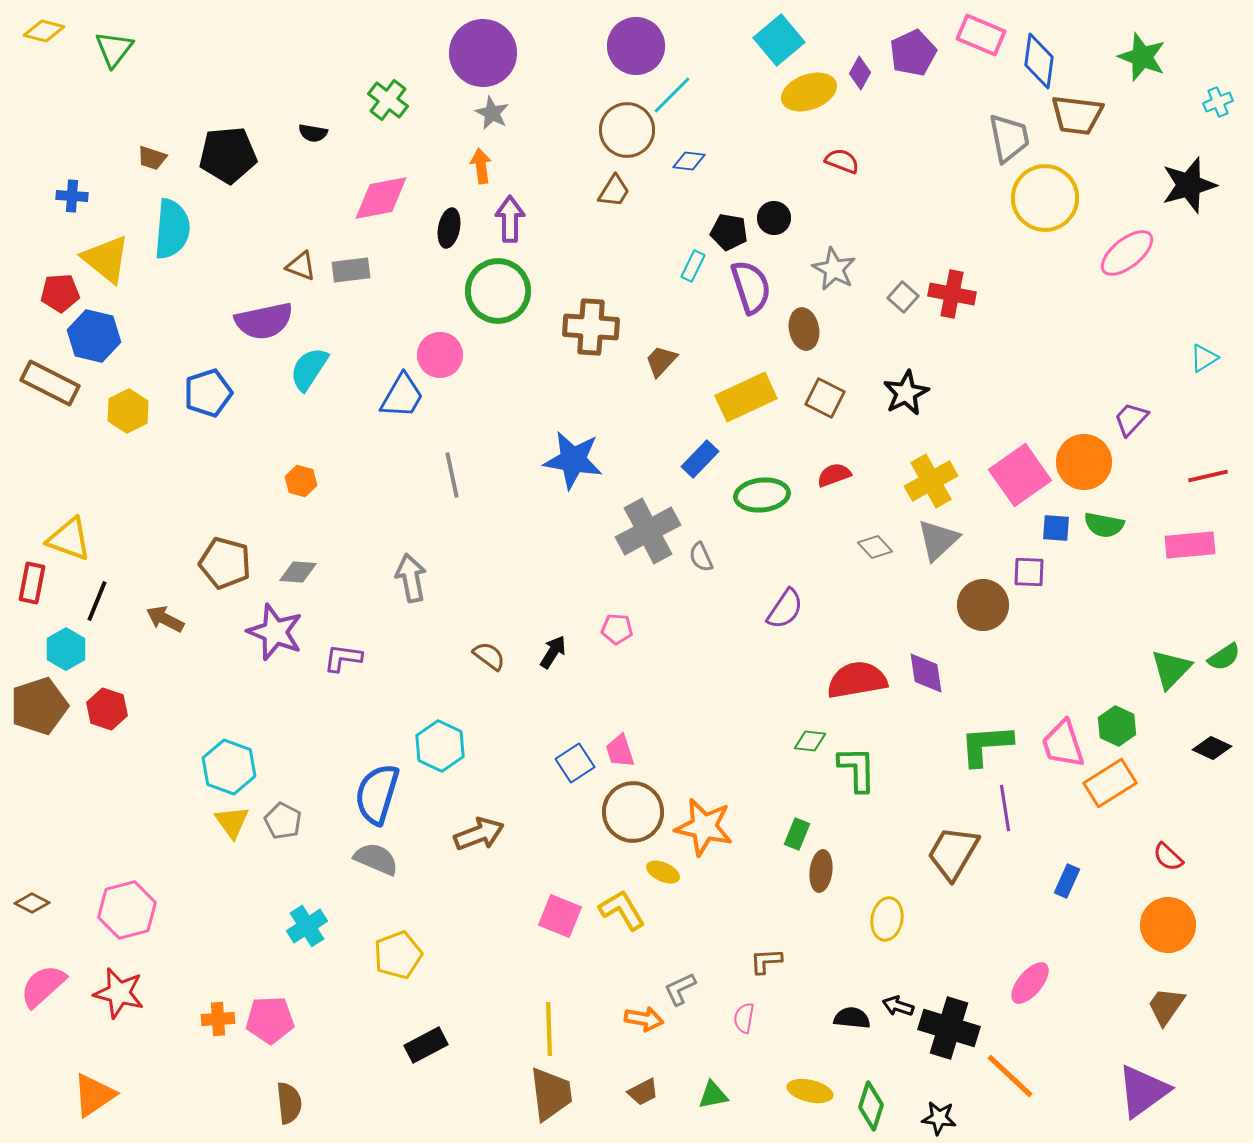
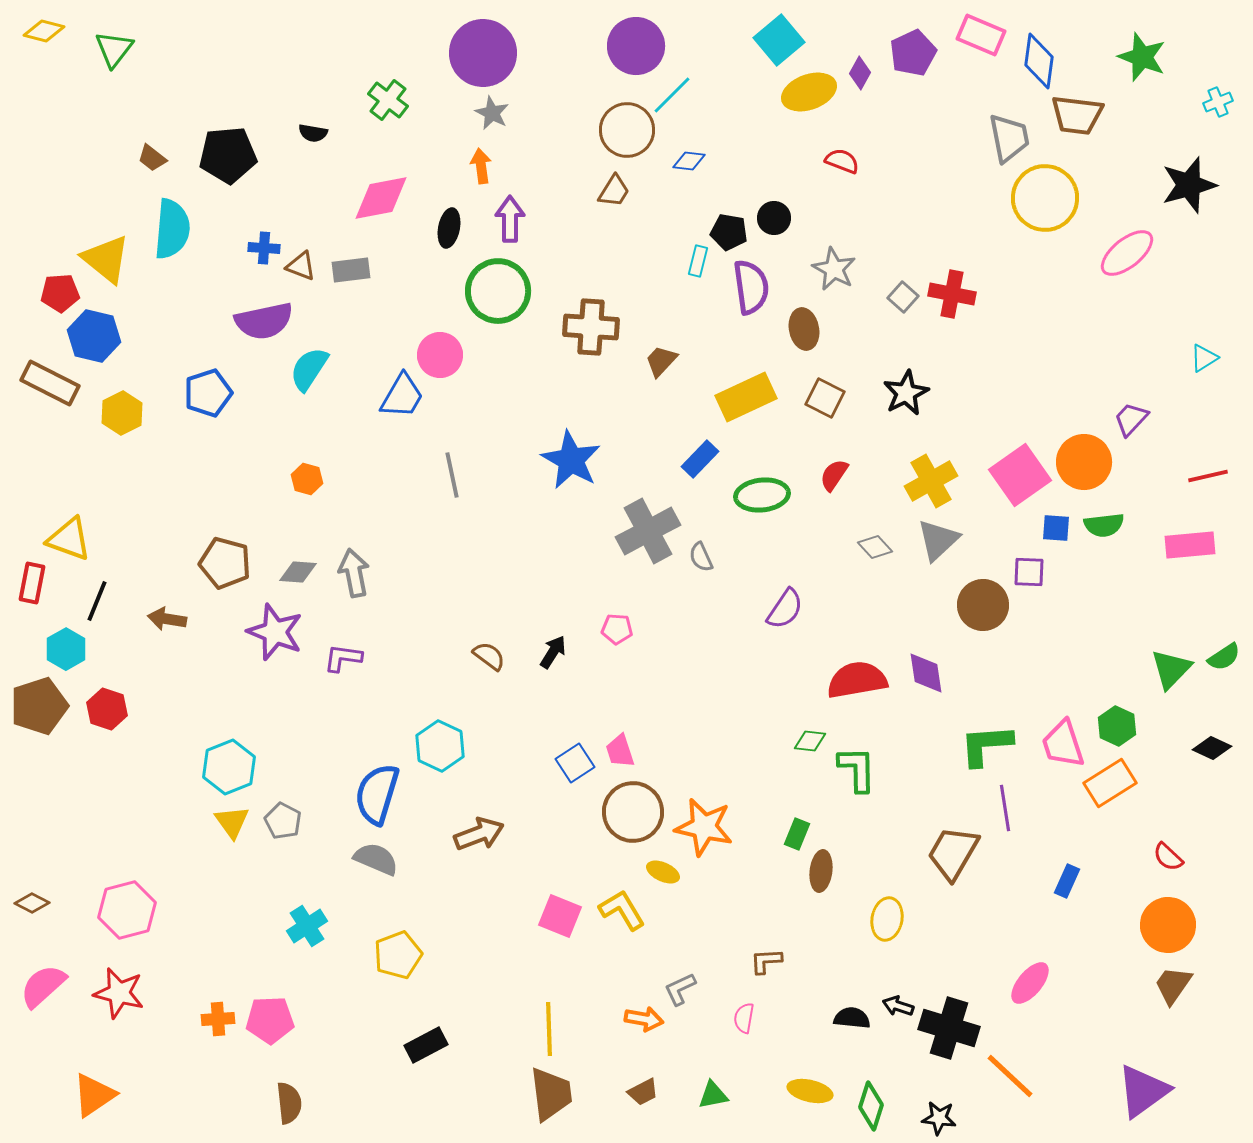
brown trapezoid at (152, 158): rotated 20 degrees clockwise
blue cross at (72, 196): moved 192 px right, 52 px down
cyan rectangle at (693, 266): moved 5 px right, 5 px up; rotated 12 degrees counterclockwise
purple semicircle at (751, 287): rotated 10 degrees clockwise
yellow hexagon at (128, 411): moved 6 px left, 2 px down
blue star at (573, 460): moved 2 px left; rotated 20 degrees clockwise
red semicircle at (834, 475): rotated 36 degrees counterclockwise
orange hexagon at (301, 481): moved 6 px right, 2 px up
green semicircle at (1104, 525): rotated 18 degrees counterclockwise
gray arrow at (411, 578): moved 57 px left, 5 px up
brown arrow at (165, 619): moved 2 px right; rotated 18 degrees counterclockwise
cyan hexagon at (229, 767): rotated 18 degrees clockwise
brown trapezoid at (1166, 1006): moved 7 px right, 21 px up
